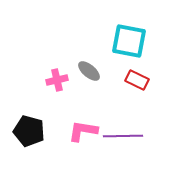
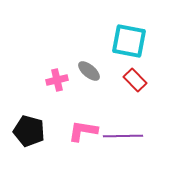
red rectangle: moved 2 px left; rotated 20 degrees clockwise
